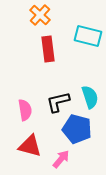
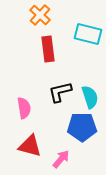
cyan rectangle: moved 2 px up
black L-shape: moved 2 px right, 10 px up
pink semicircle: moved 1 px left, 2 px up
blue pentagon: moved 5 px right, 2 px up; rotated 16 degrees counterclockwise
